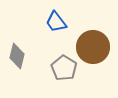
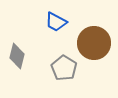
blue trapezoid: rotated 25 degrees counterclockwise
brown circle: moved 1 px right, 4 px up
